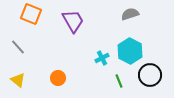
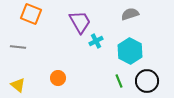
purple trapezoid: moved 7 px right, 1 px down
gray line: rotated 42 degrees counterclockwise
cyan cross: moved 6 px left, 17 px up
black circle: moved 3 px left, 6 px down
yellow triangle: moved 5 px down
